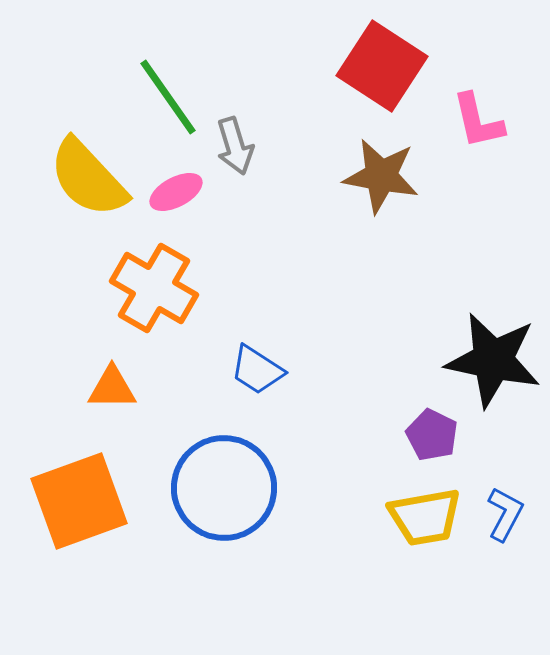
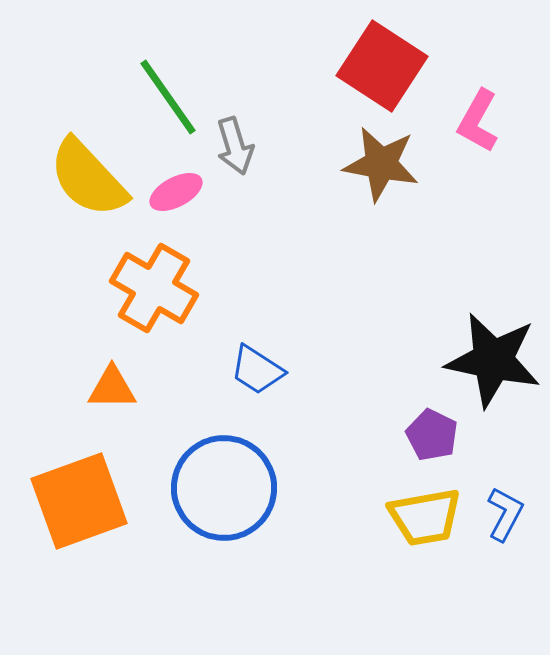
pink L-shape: rotated 42 degrees clockwise
brown star: moved 12 px up
